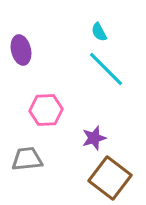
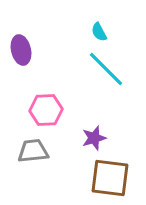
gray trapezoid: moved 6 px right, 8 px up
brown square: rotated 30 degrees counterclockwise
